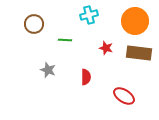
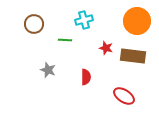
cyan cross: moved 5 px left, 5 px down
orange circle: moved 2 px right
brown rectangle: moved 6 px left, 3 px down
